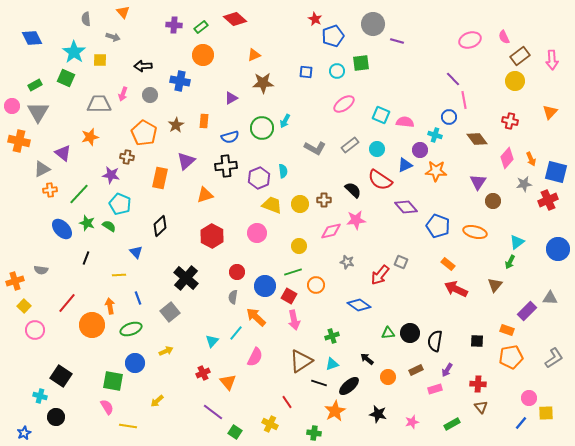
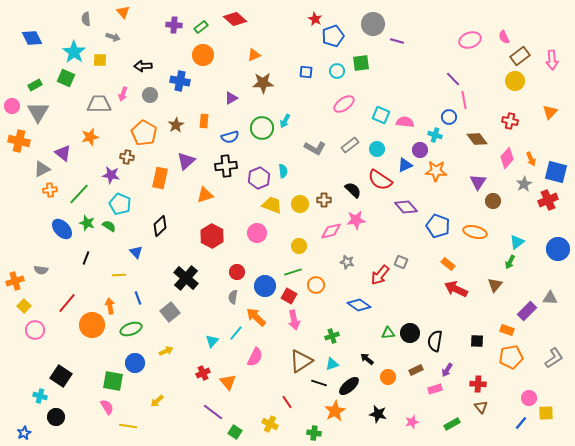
gray star at (524, 184): rotated 21 degrees counterclockwise
